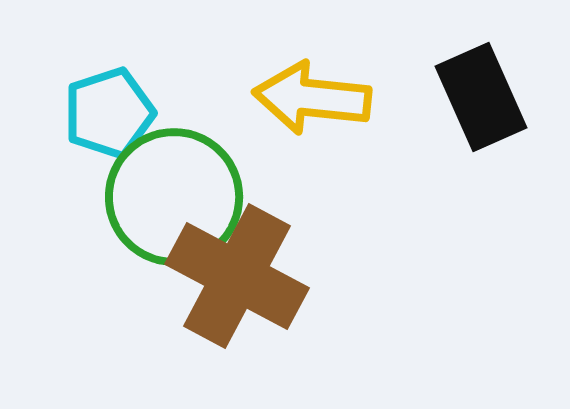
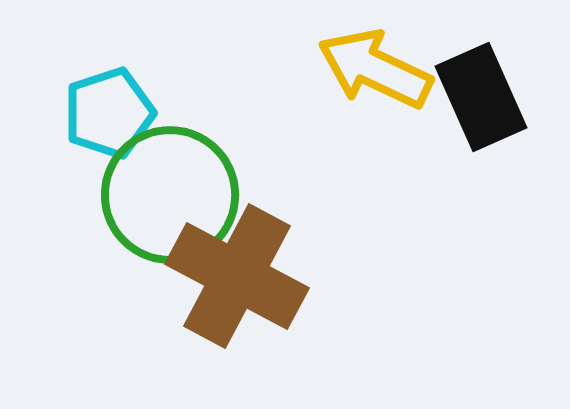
yellow arrow: moved 63 px right, 29 px up; rotated 19 degrees clockwise
green circle: moved 4 px left, 2 px up
